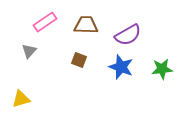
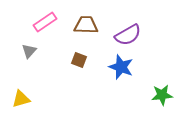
green star: moved 26 px down
